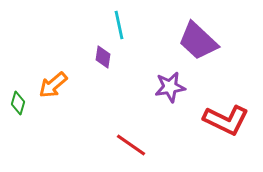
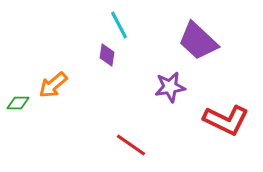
cyan line: rotated 16 degrees counterclockwise
purple diamond: moved 4 px right, 2 px up
green diamond: rotated 75 degrees clockwise
